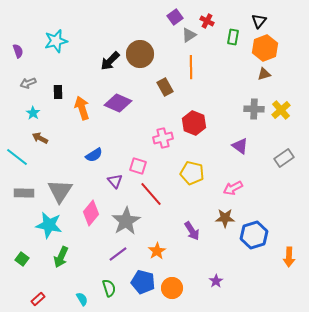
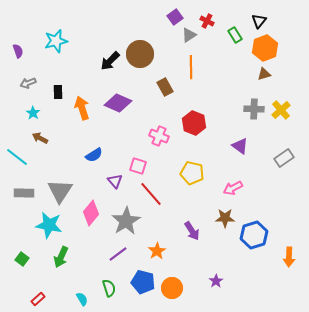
green rectangle at (233, 37): moved 2 px right, 2 px up; rotated 42 degrees counterclockwise
pink cross at (163, 138): moved 4 px left, 2 px up; rotated 36 degrees clockwise
